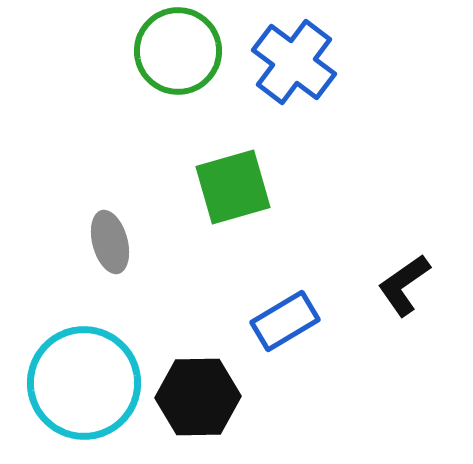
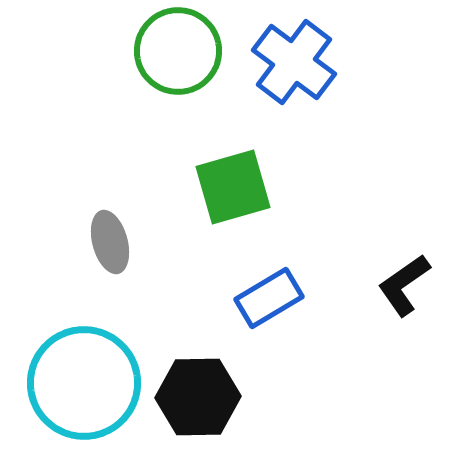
blue rectangle: moved 16 px left, 23 px up
